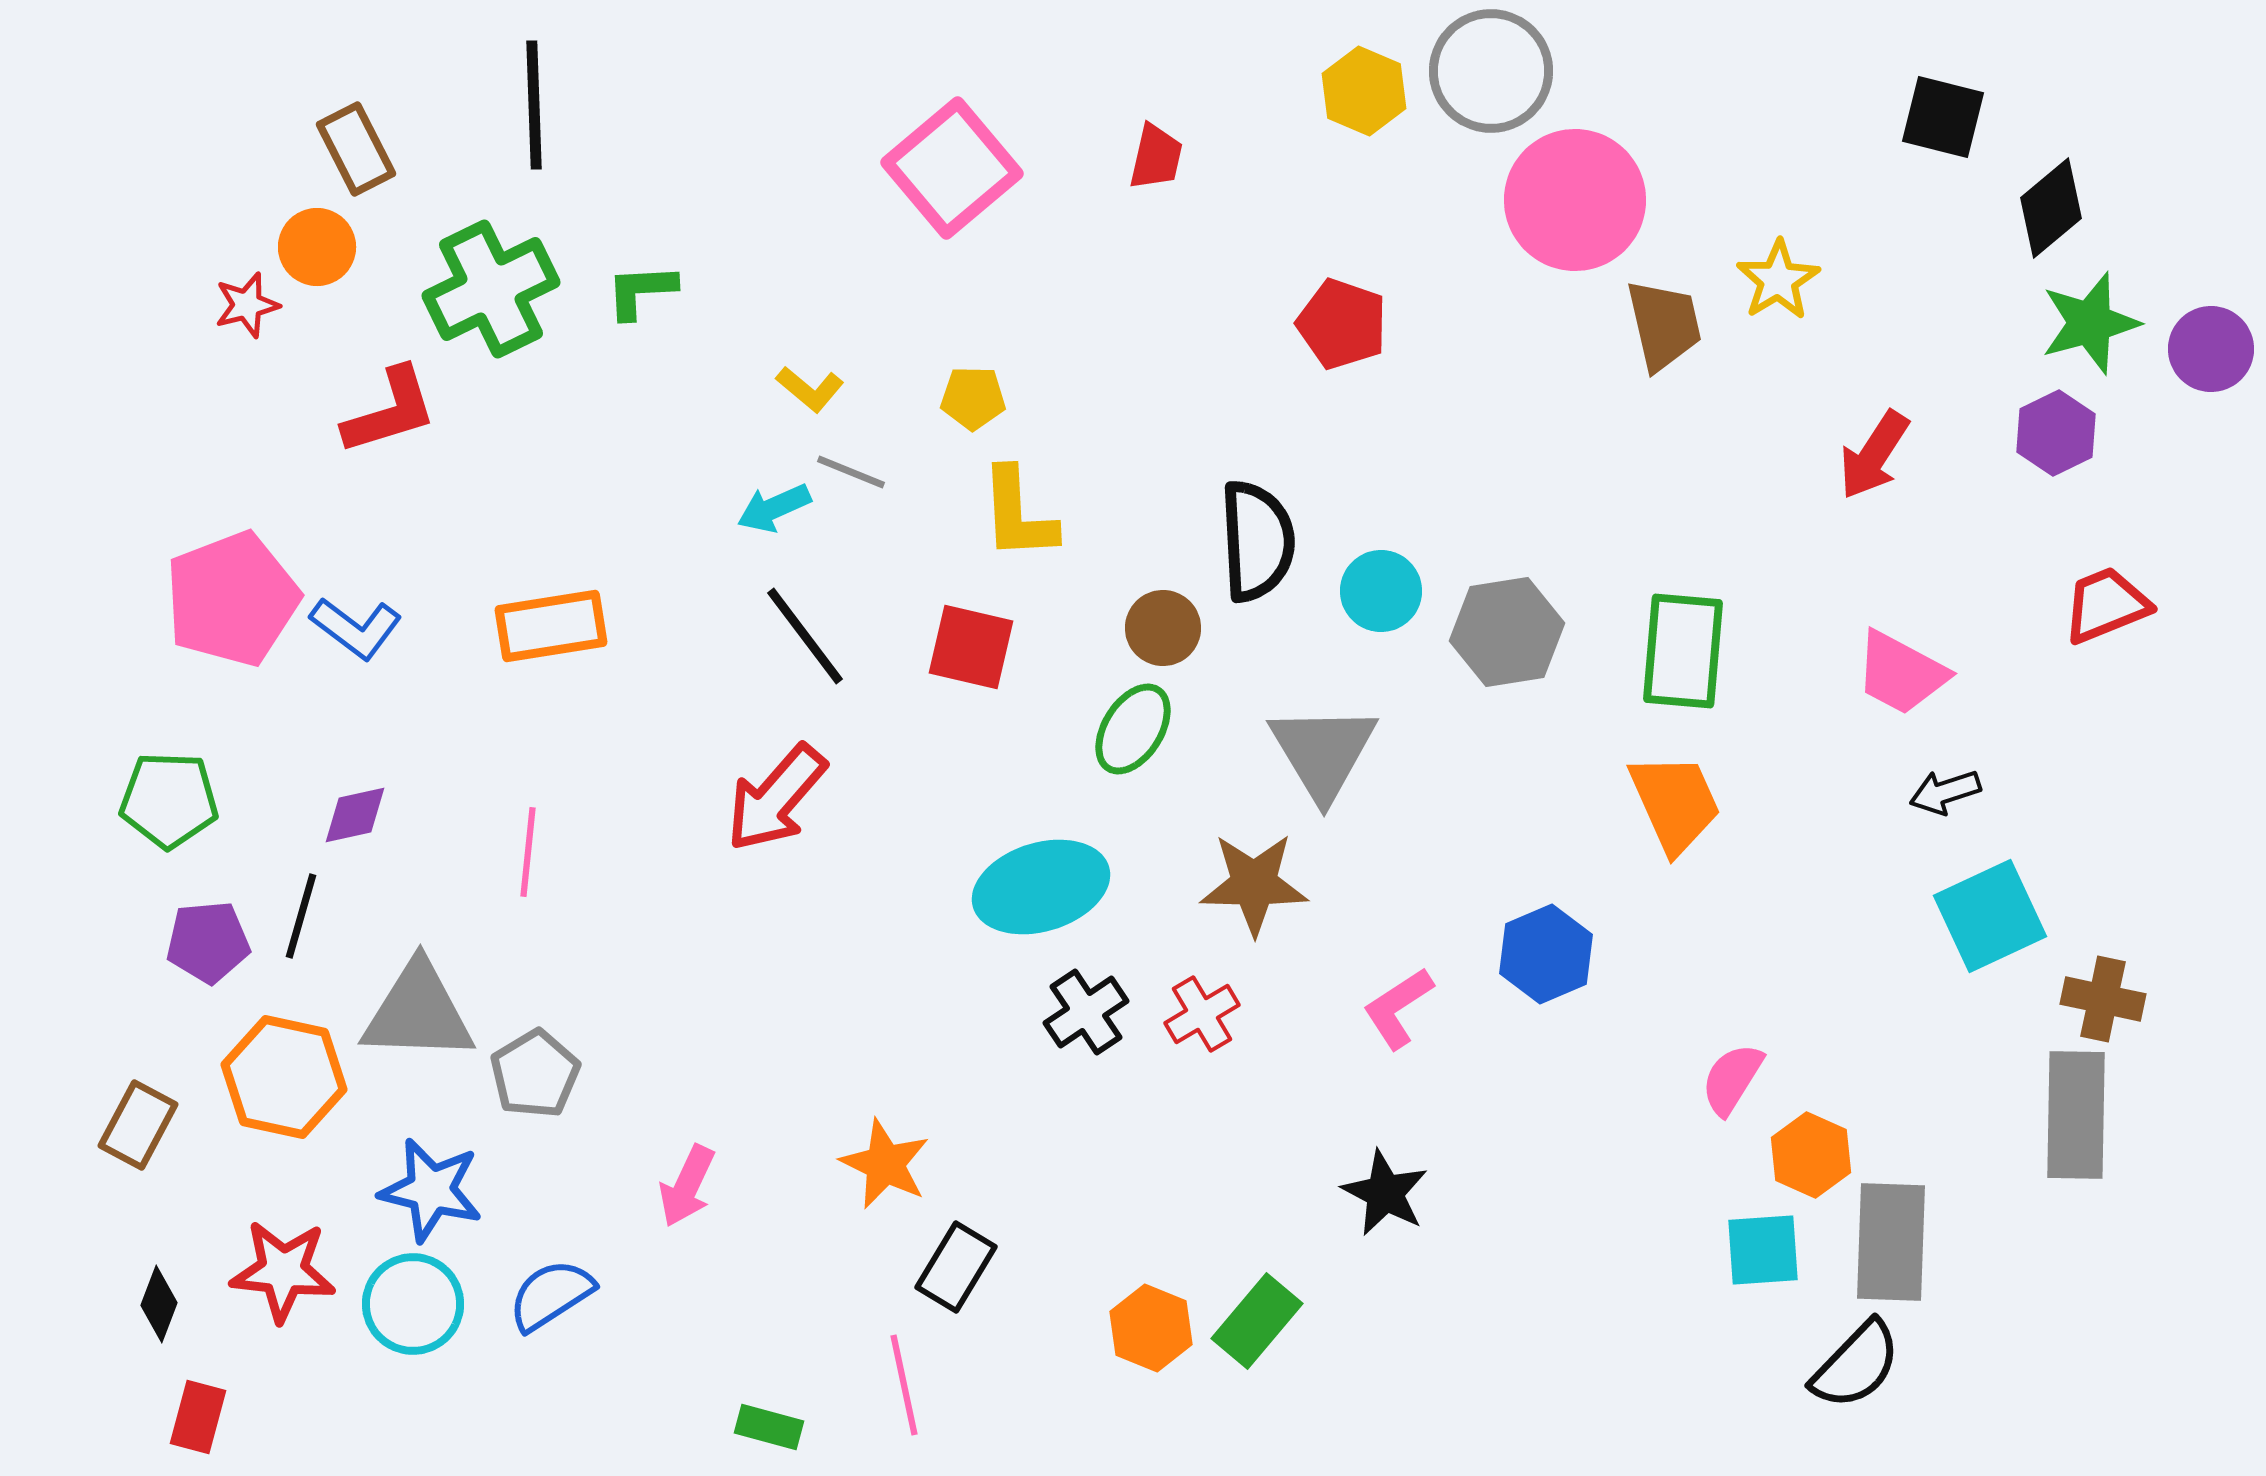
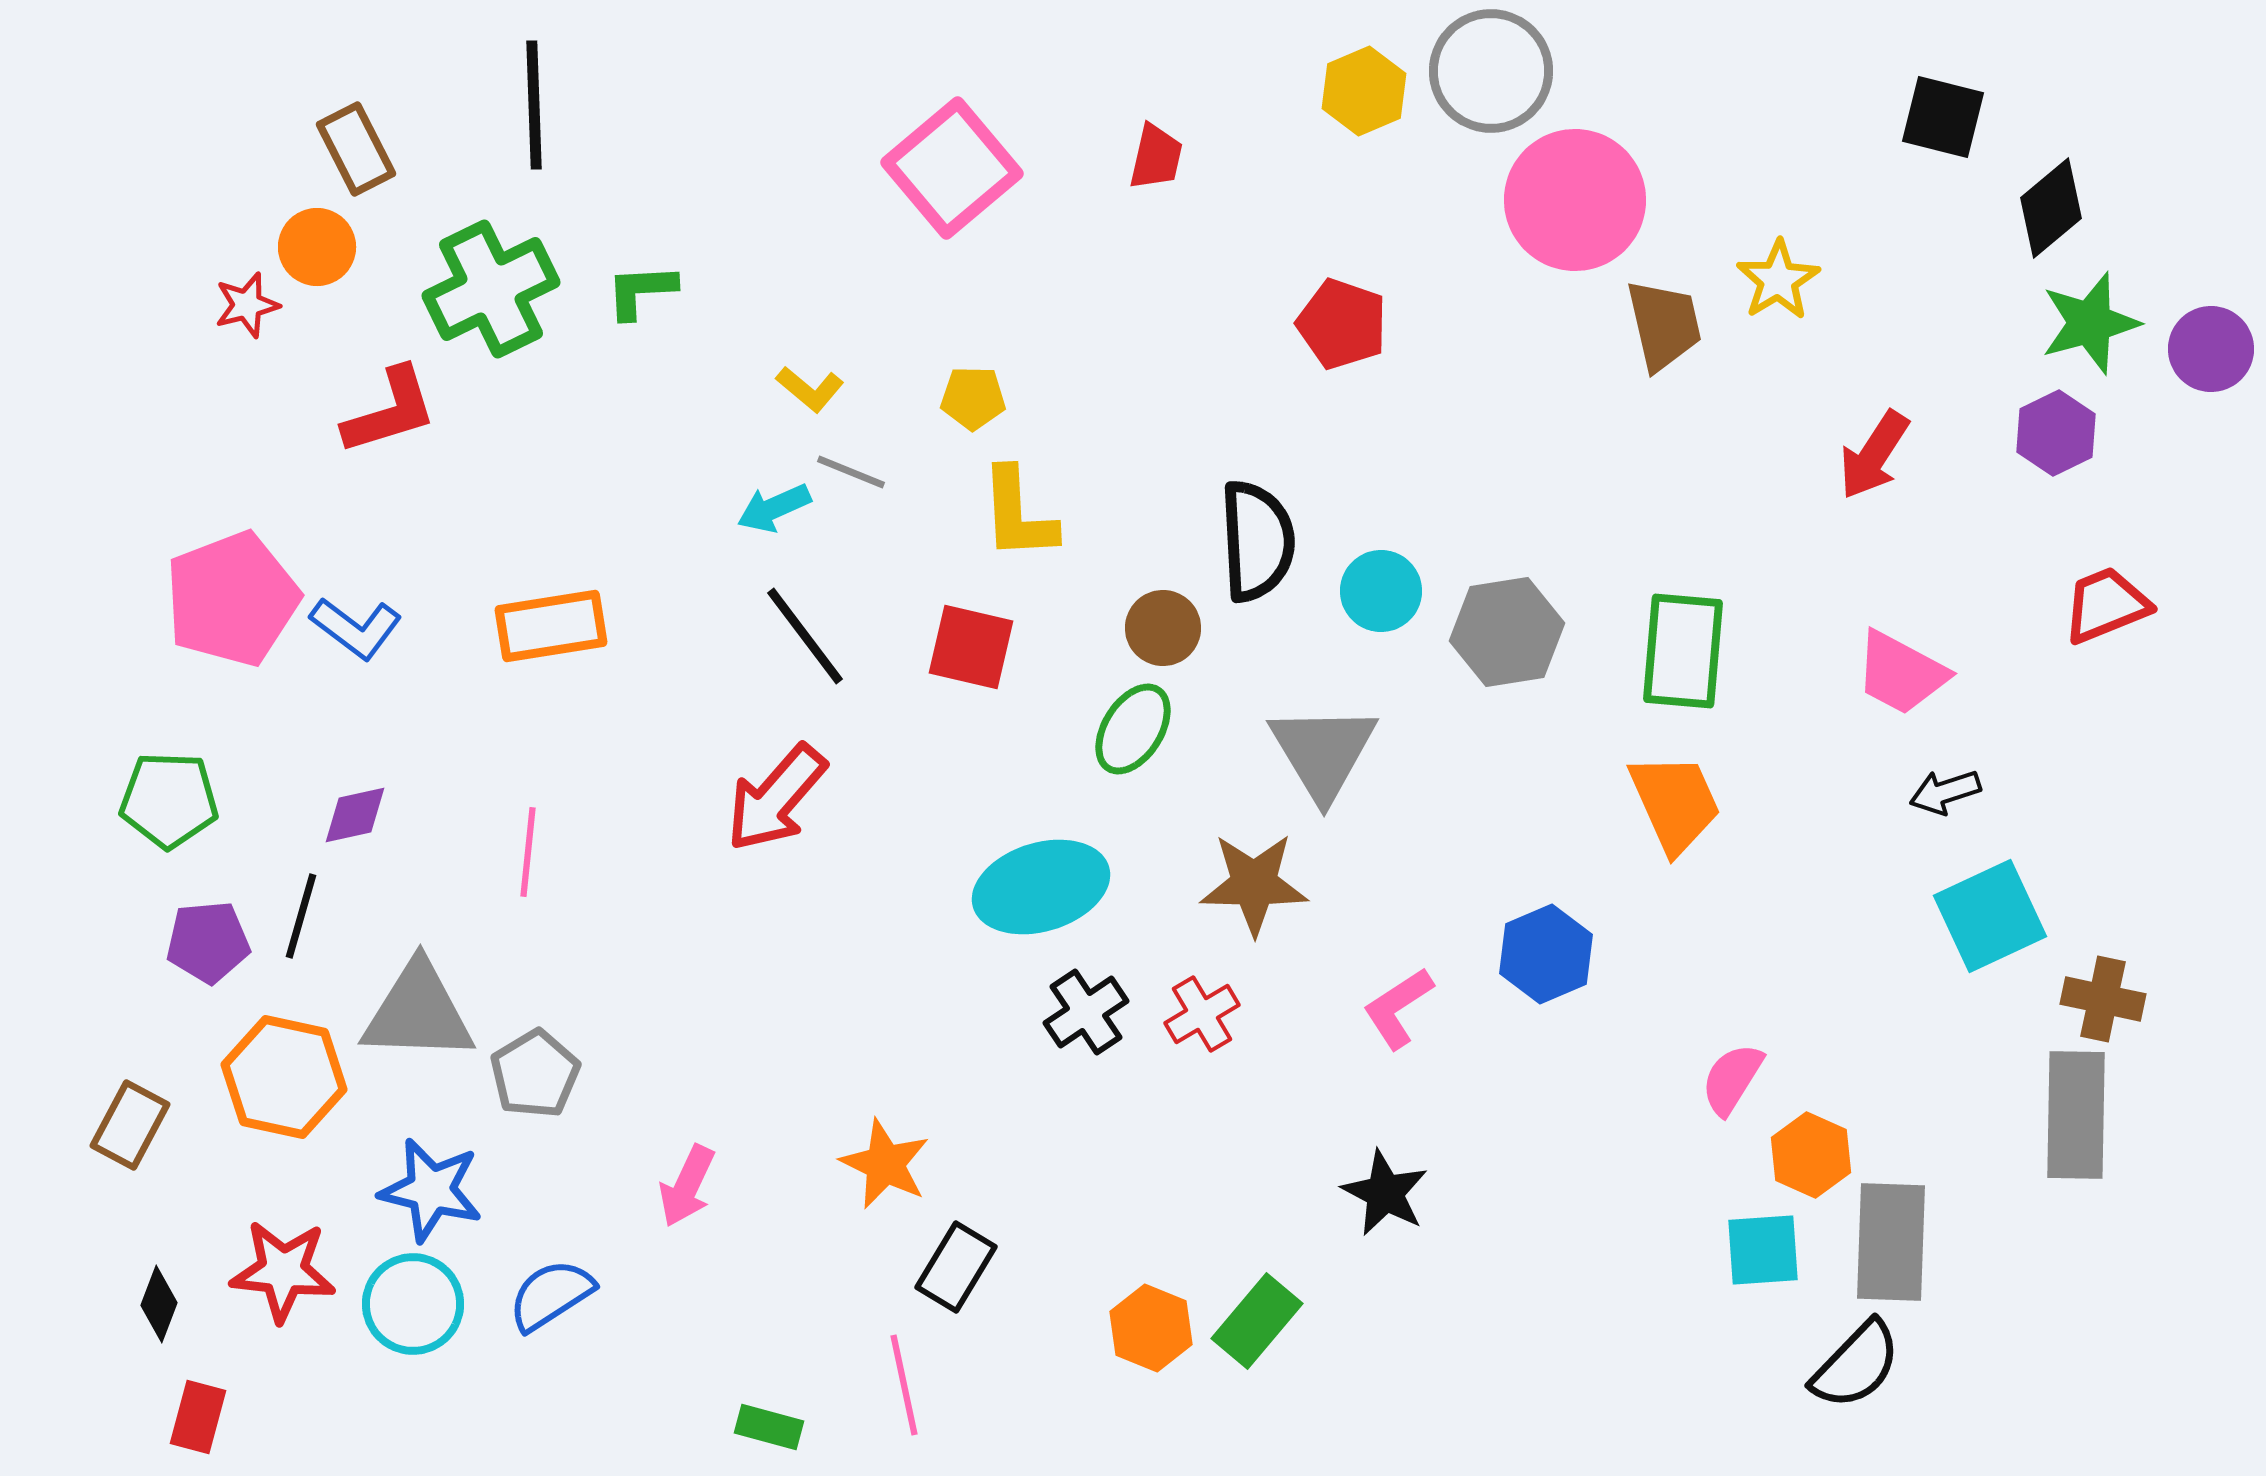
yellow hexagon at (1364, 91): rotated 14 degrees clockwise
brown rectangle at (138, 1125): moved 8 px left
